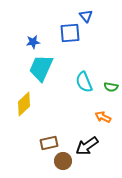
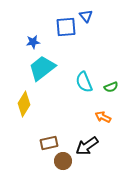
blue square: moved 4 px left, 6 px up
cyan trapezoid: moved 1 px right; rotated 28 degrees clockwise
green semicircle: rotated 32 degrees counterclockwise
yellow diamond: rotated 15 degrees counterclockwise
